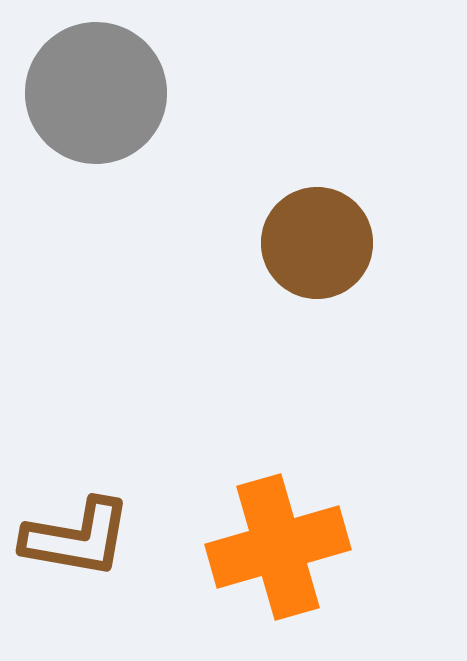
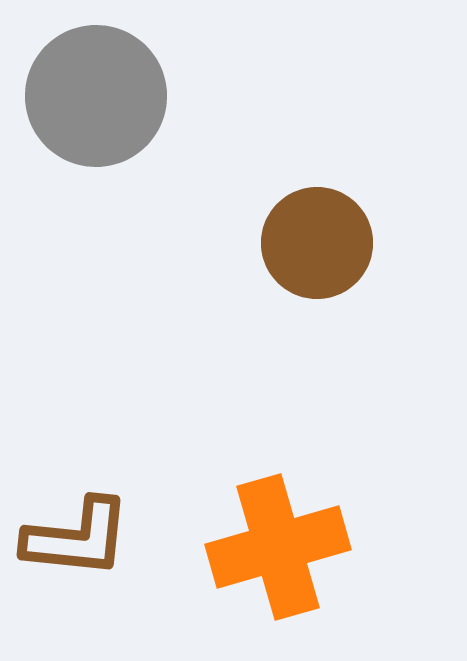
gray circle: moved 3 px down
brown L-shape: rotated 4 degrees counterclockwise
